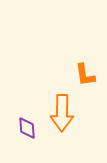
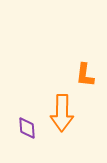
orange L-shape: rotated 15 degrees clockwise
